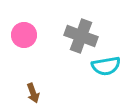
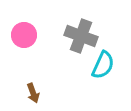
cyan semicircle: moved 3 px left, 1 px up; rotated 56 degrees counterclockwise
